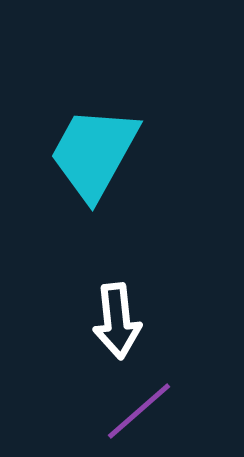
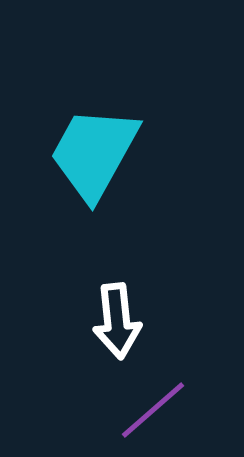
purple line: moved 14 px right, 1 px up
